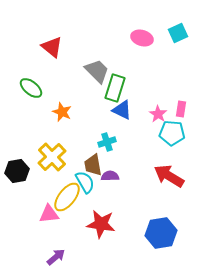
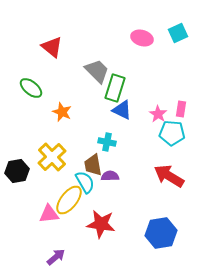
cyan cross: rotated 30 degrees clockwise
yellow ellipse: moved 2 px right, 3 px down
